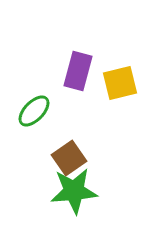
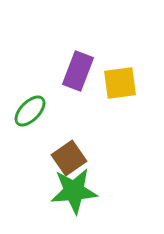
purple rectangle: rotated 6 degrees clockwise
yellow square: rotated 6 degrees clockwise
green ellipse: moved 4 px left
